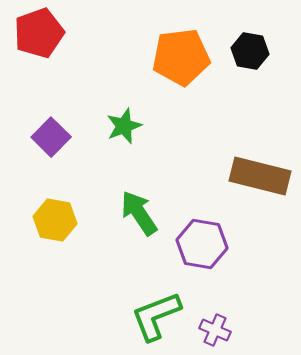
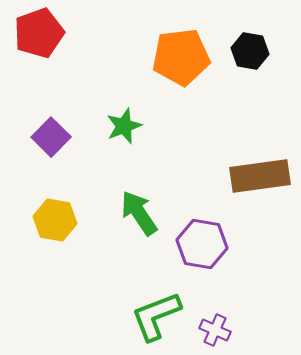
brown rectangle: rotated 22 degrees counterclockwise
